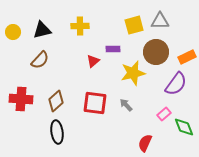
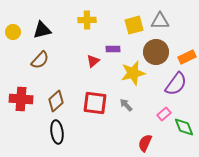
yellow cross: moved 7 px right, 6 px up
